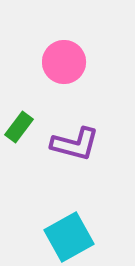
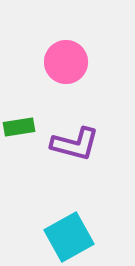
pink circle: moved 2 px right
green rectangle: rotated 44 degrees clockwise
